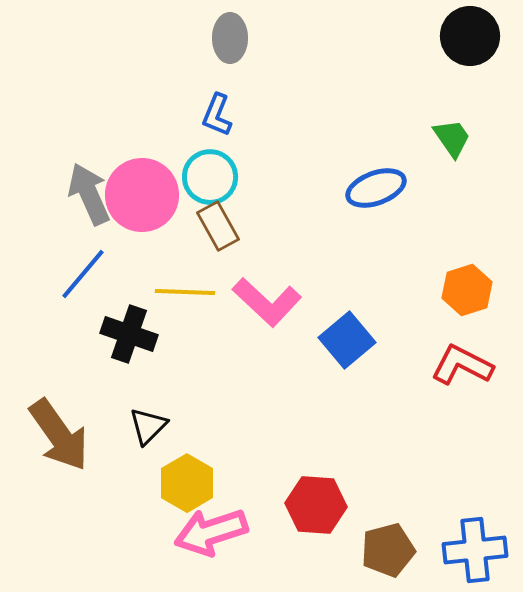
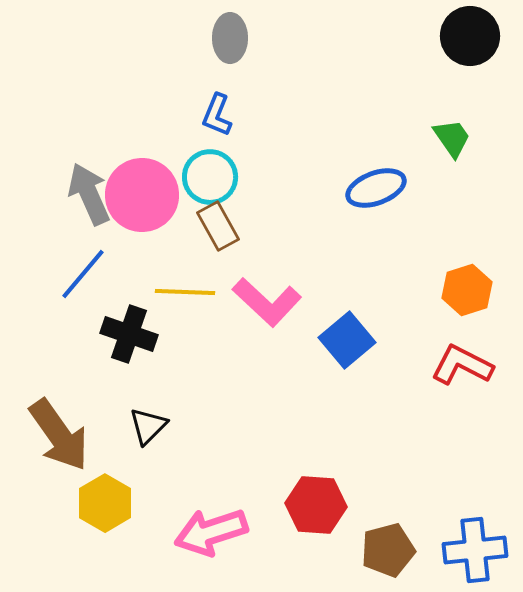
yellow hexagon: moved 82 px left, 20 px down
